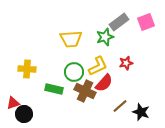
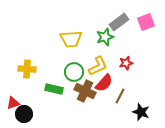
brown line: moved 10 px up; rotated 21 degrees counterclockwise
